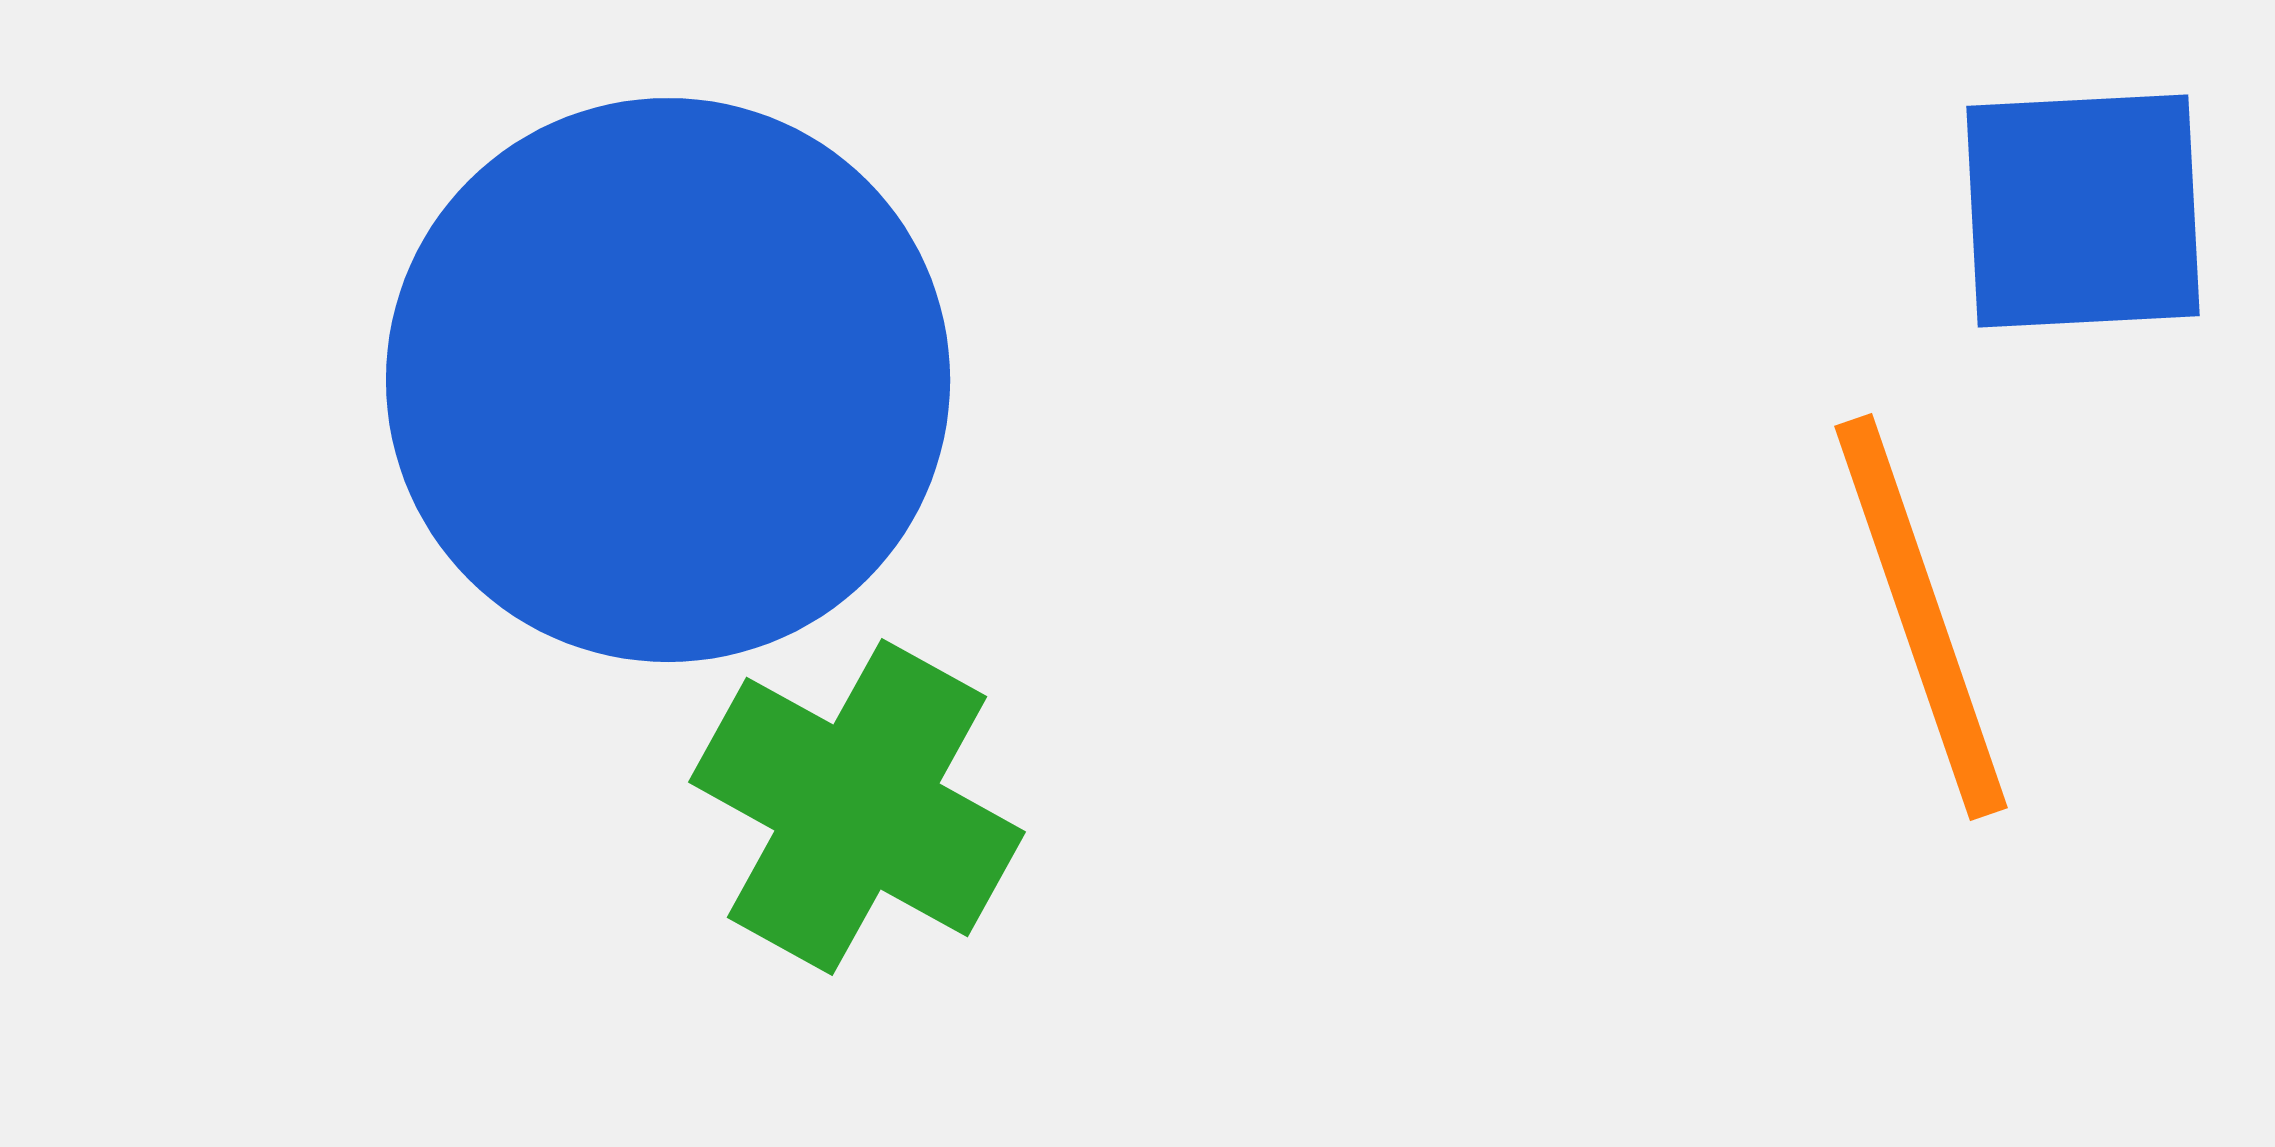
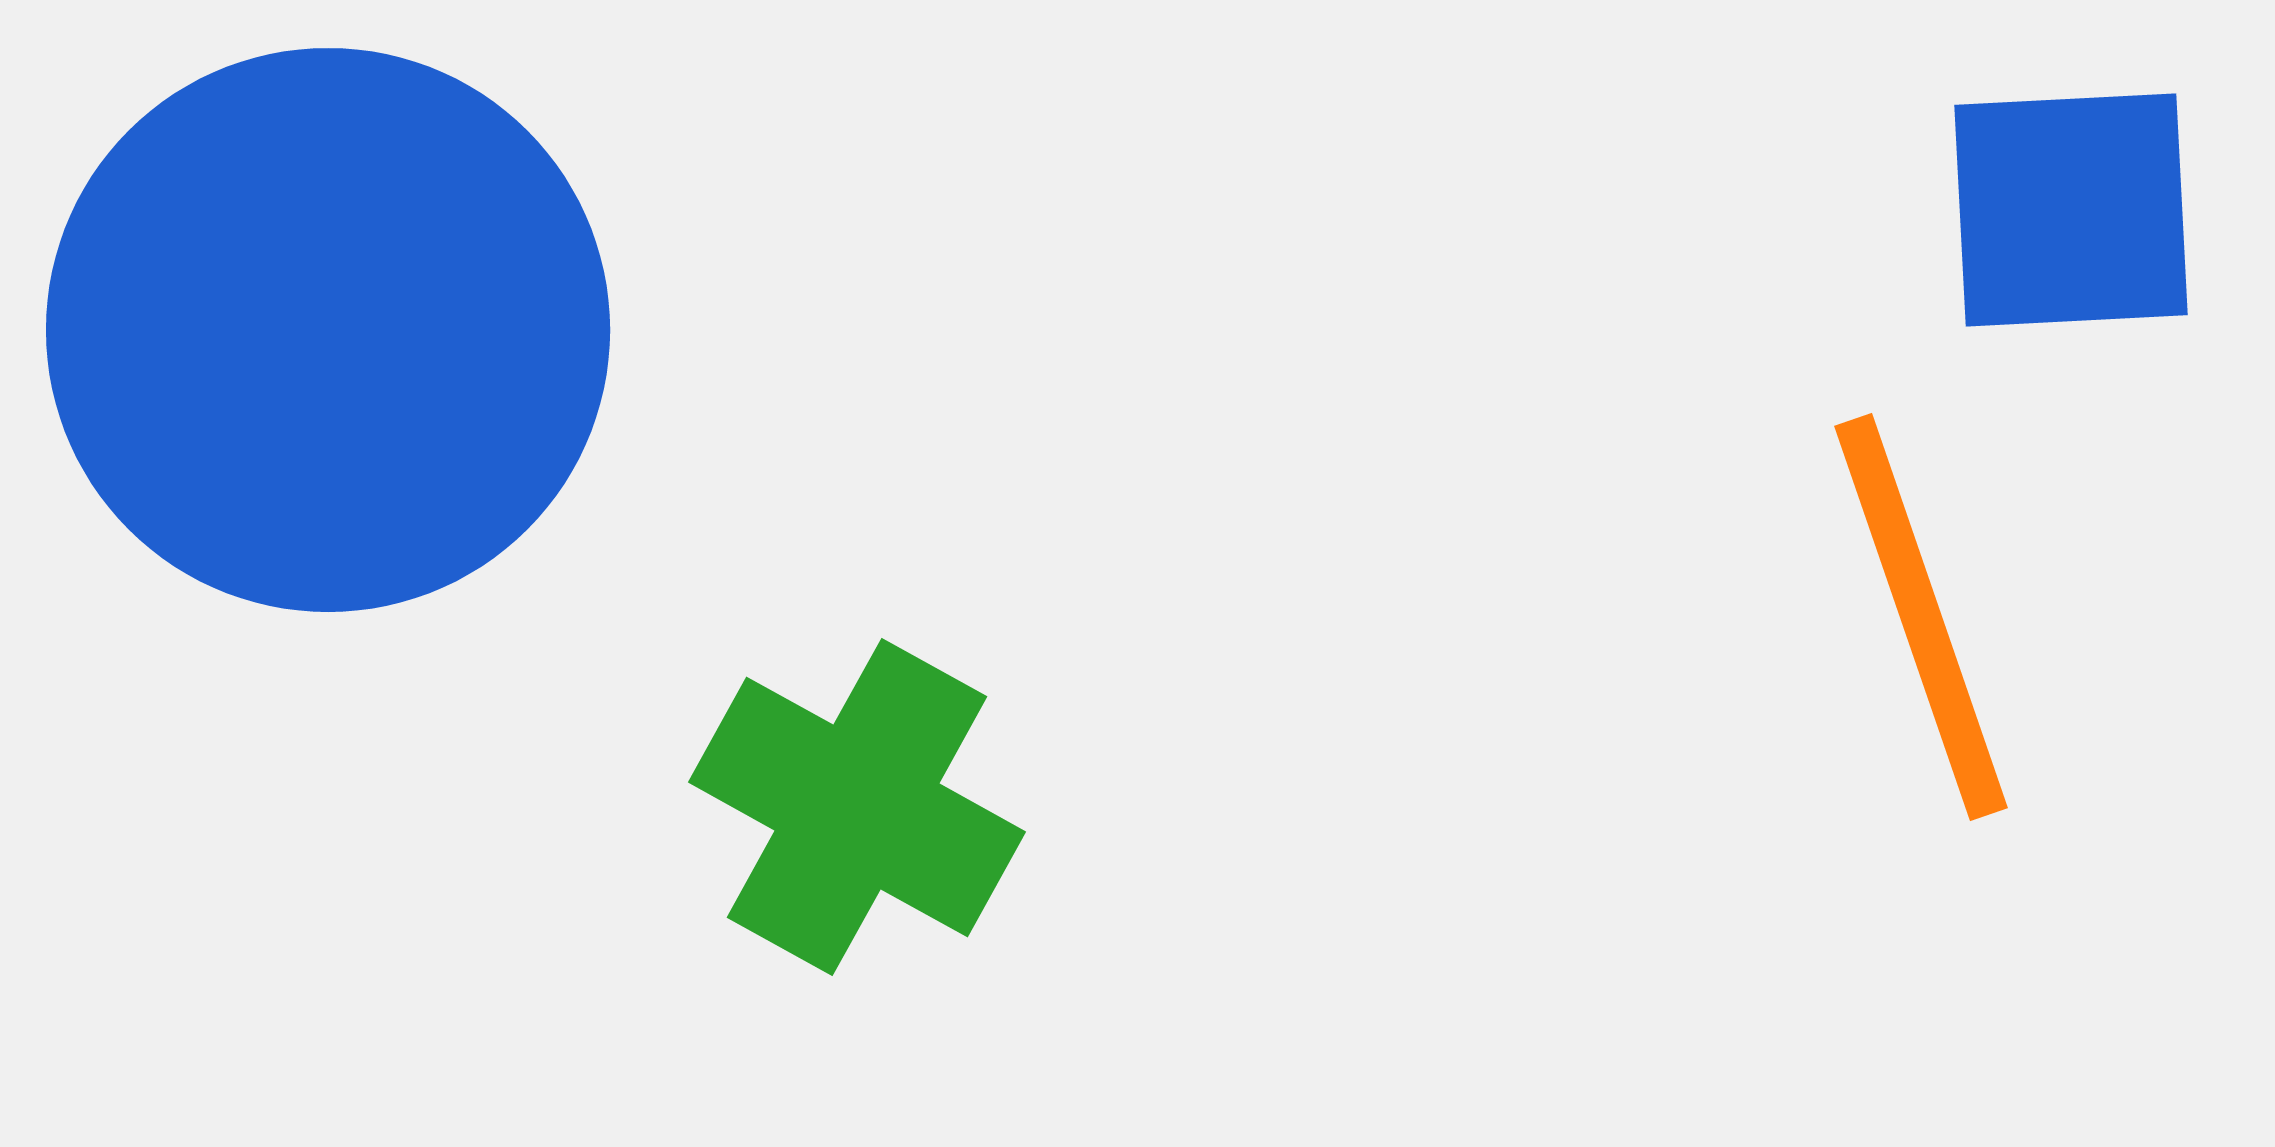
blue square: moved 12 px left, 1 px up
blue circle: moved 340 px left, 50 px up
